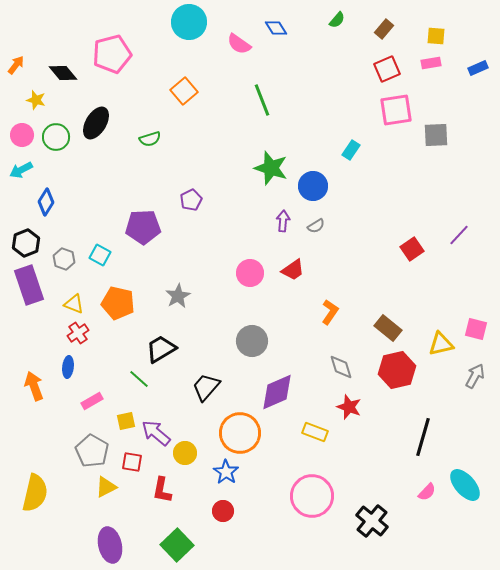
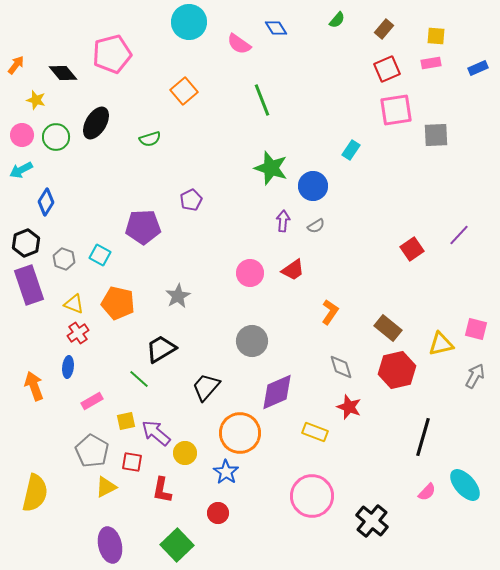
red circle at (223, 511): moved 5 px left, 2 px down
